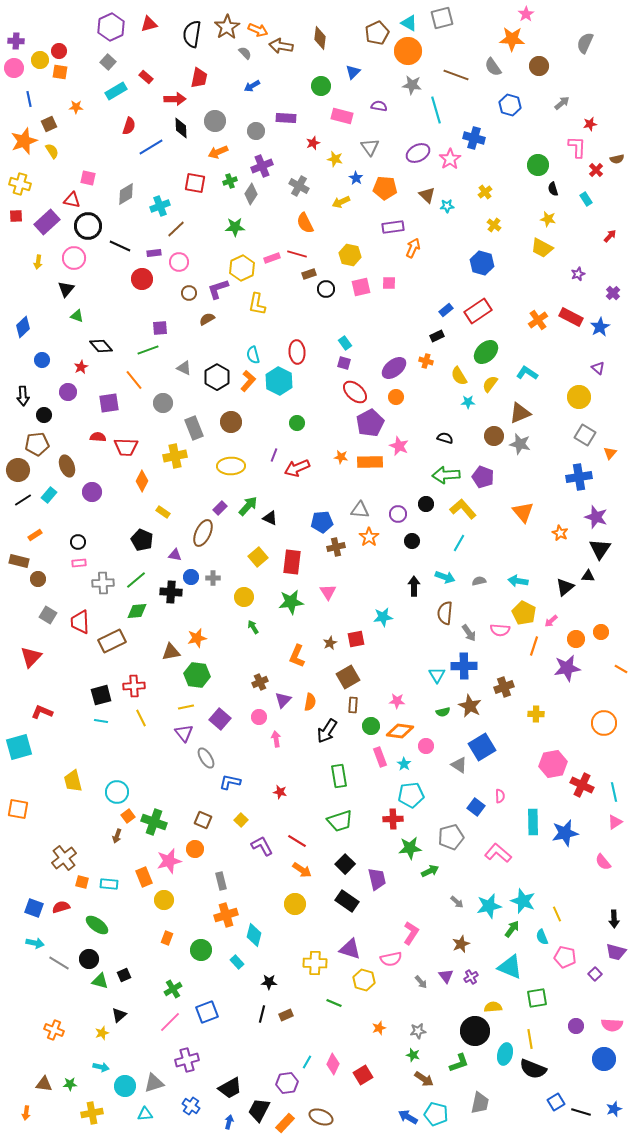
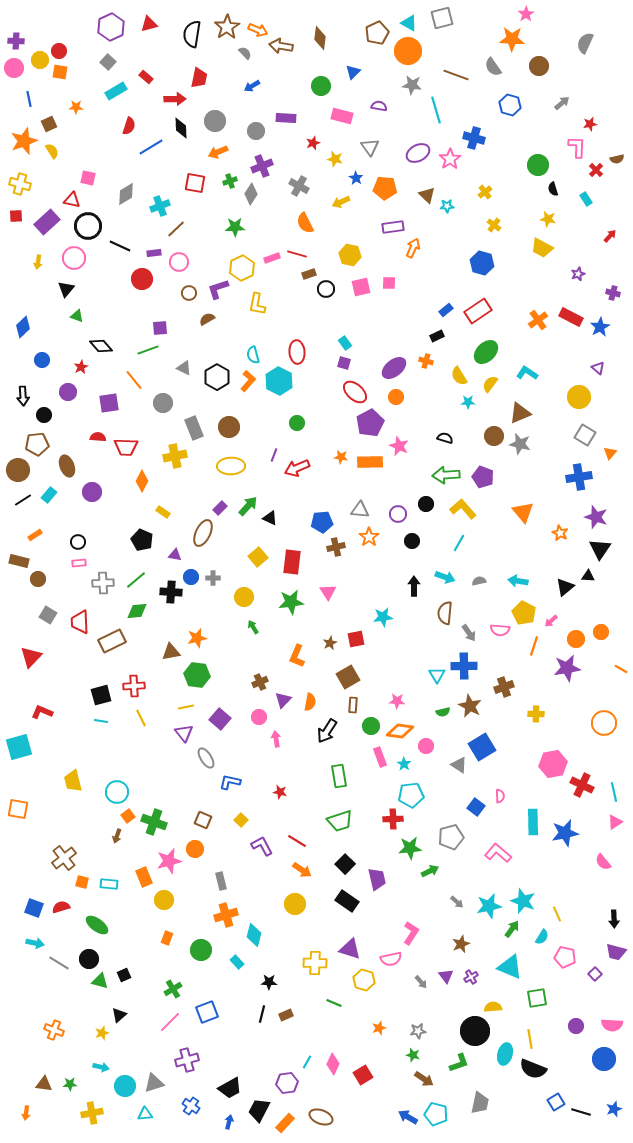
purple cross at (613, 293): rotated 32 degrees counterclockwise
brown circle at (231, 422): moved 2 px left, 5 px down
cyan semicircle at (542, 937): rotated 126 degrees counterclockwise
